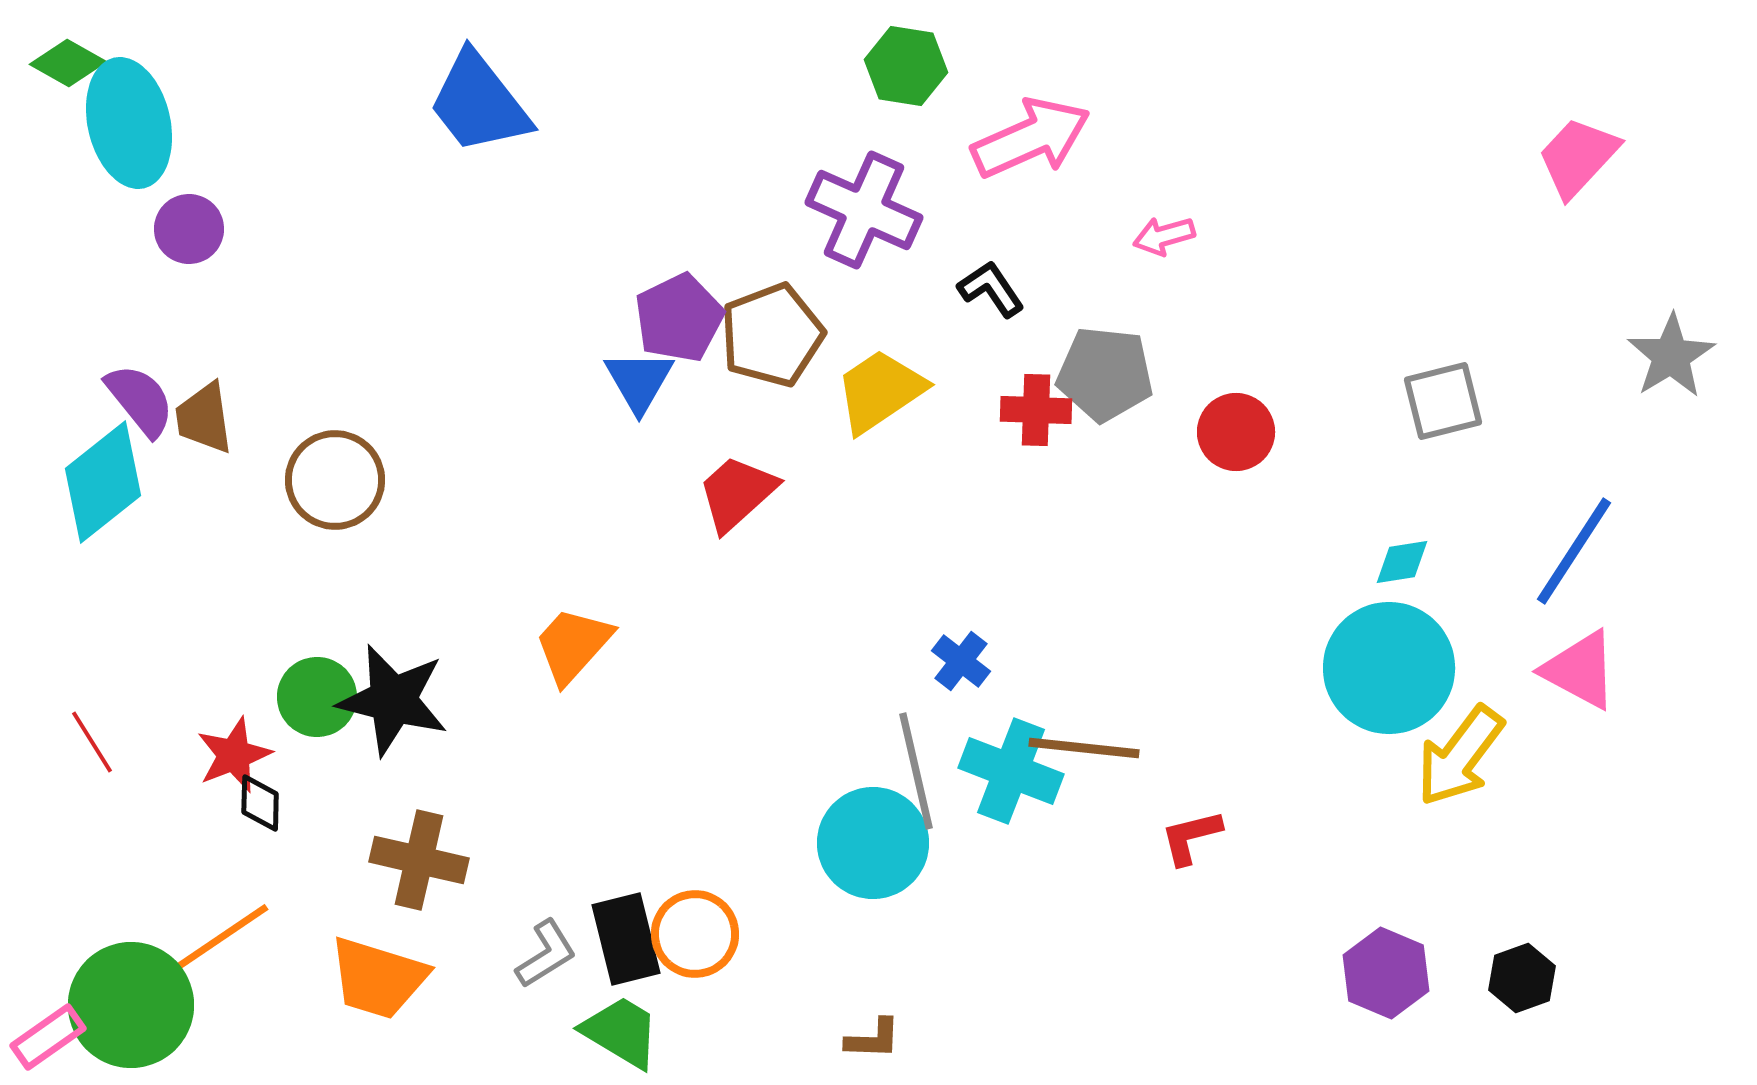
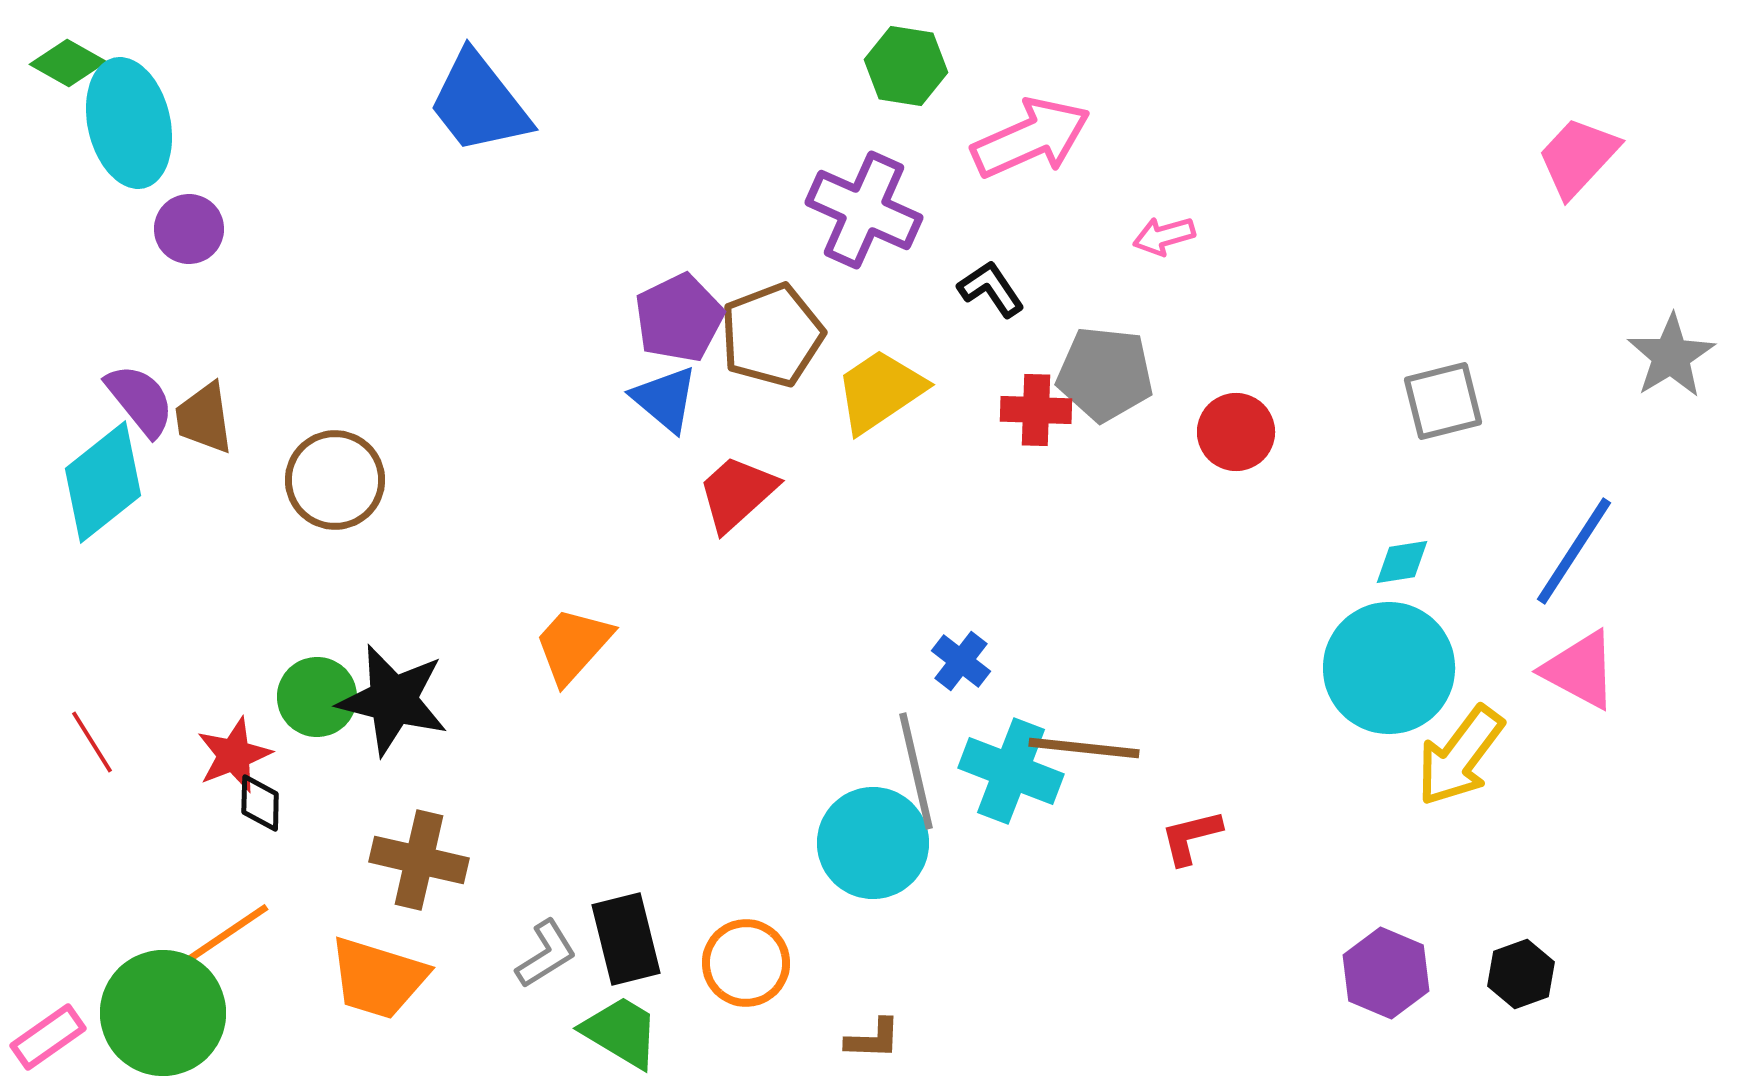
blue triangle at (639, 381): moved 26 px right, 18 px down; rotated 20 degrees counterclockwise
orange circle at (695, 934): moved 51 px right, 29 px down
black hexagon at (1522, 978): moved 1 px left, 4 px up
green circle at (131, 1005): moved 32 px right, 8 px down
